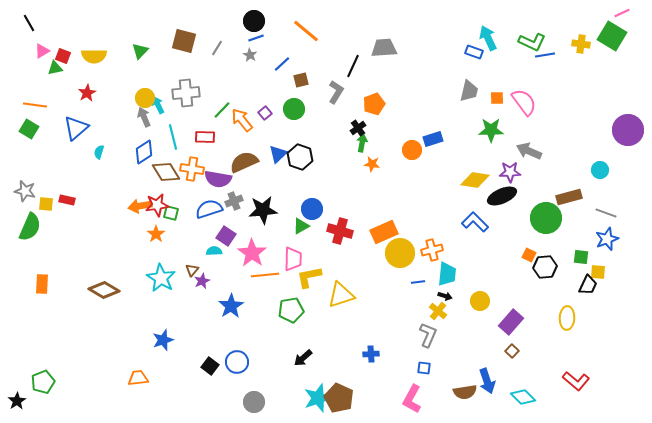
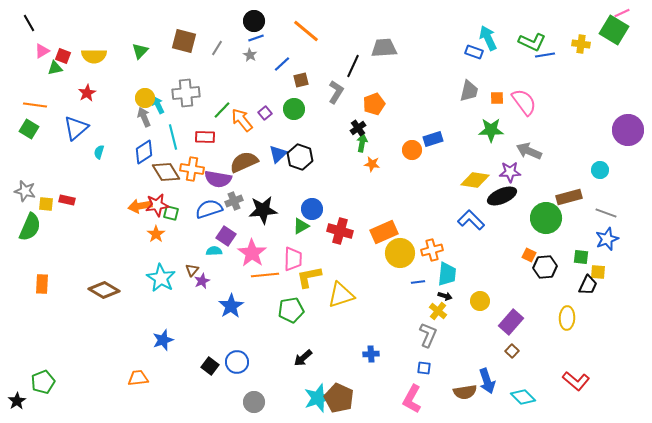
green square at (612, 36): moved 2 px right, 6 px up
blue L-shape at (475, 222): moved 4 px left, 2 px up
